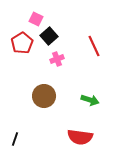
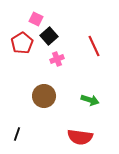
black line: moved 2 px right, 5 px up
